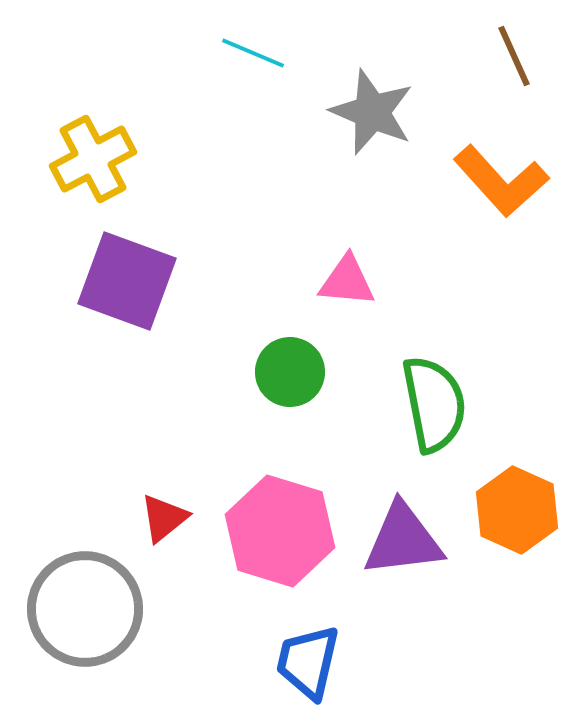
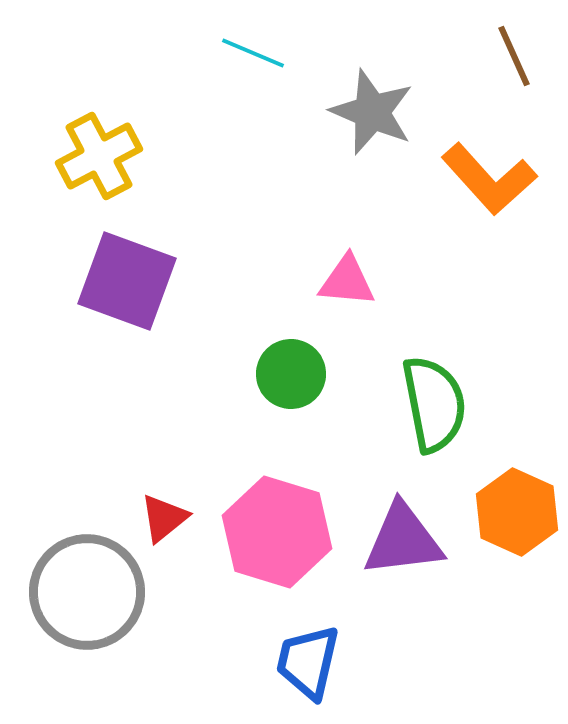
yellow cross: moved 6 px right, 3 px up
orange L-shape: moved 12 px left, 2 px up
green circle: moved 1 px right, 2 px down
orange hexagon: moved 2 px down
pink hexagon: moved 3 px left, 1 px down
gray circle: moved 2 px right, 17 px up
